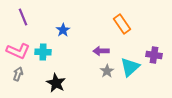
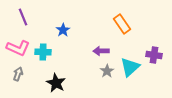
pink L-shape: moved 3 px up
